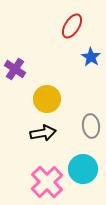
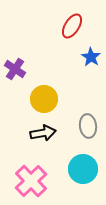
yellow circle: moved 3 px left
gray ellipse: moved 3 px left
pink cross: moved 16 px left, 1 px up
